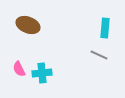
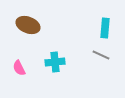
gray line: moved 2 px right
pink semicircle: moved 1 px up
cyan cross: moved 13 px right, 11 px up
